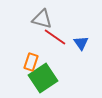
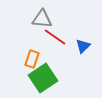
gray triangle: rotated 10 degrees counterclockwise
blue triangle: moved 2 px right, 3 px down; rotated 21 degrees clockwise
orange rectangle: moved 1 px right, 3 px up
